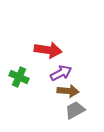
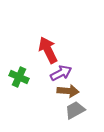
red arrow: rotated 124 degrees counterclockwise
